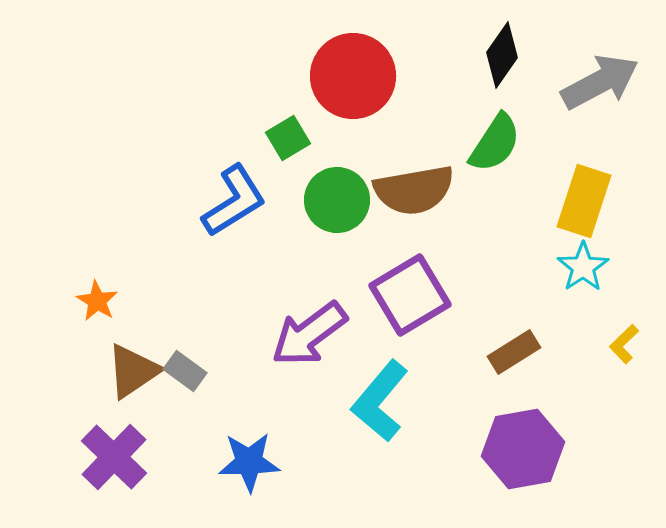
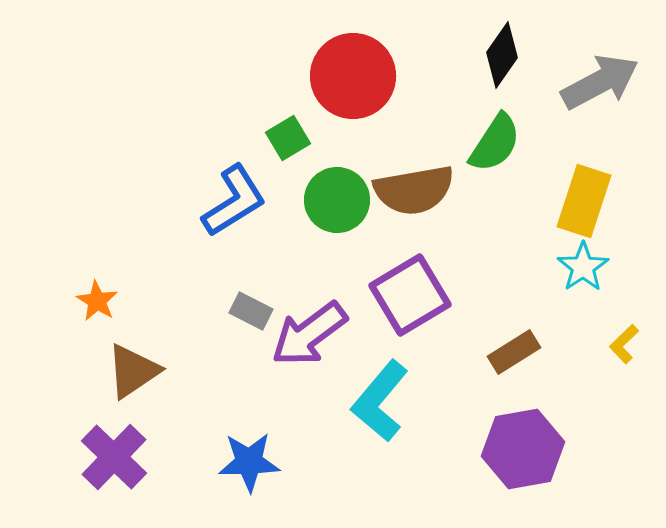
gray rectangle: moved 66 px right, 60 px up; rotated 9 degrees counterclockwise
